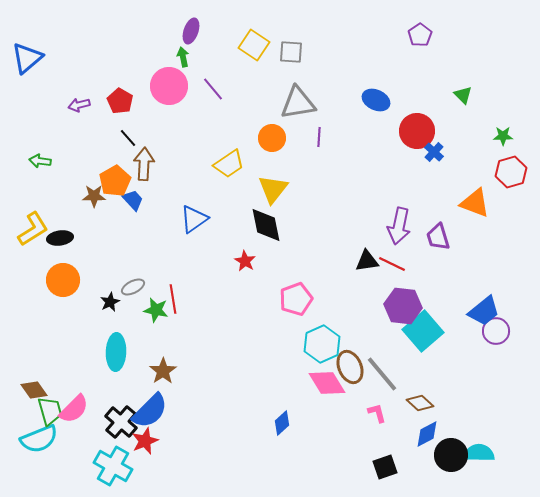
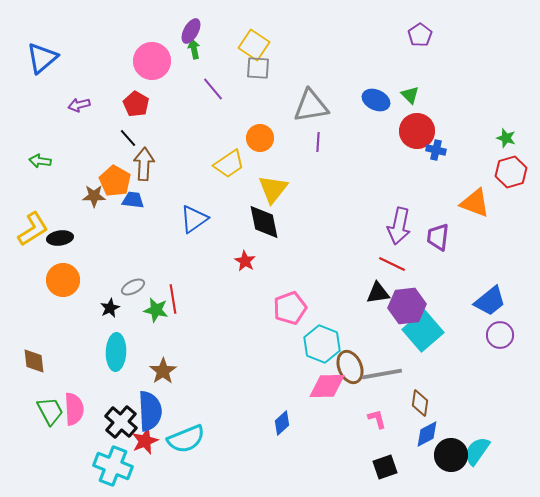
purple ellipse at (191, 31): rotated 10 degrees clockwise
gray square at (291, 52): moved 33 px left, 16 px down
green arrow at (183, 57): moved 11 px right, 8 px up
blue triangle at (27, 58): moved 15 px right
pink circle at (169, 86): moved 17 px left, 25 px up
green triangle at (463, 95): moved 53 px left
red pentagon at (120, 101): moved 16 px right, 3 px down
gray triangle at (298, 103): moved 13 px right, 3 px down
green star at (503, 136): moved 3 px right, 2 px down; rotated 18 degrees clockwise
purple line at (319, 137): moved 1 px left, 5 px down
orange circle at (272, 138): moved 12 px left
blue cross at (434, 152): moved 2 px right, 2 px up; rotated 30 degrees counterclockwise
orange pentagon at (115, 181): rotated 12 degrees counterclockwise
blue trapezoid at (133, 200): rotated 40 degrees counterclockwise
black diamond at (266, 225): moved 2 px left, 3 px up
purple trapezoid at (438, 237): rotated 24 degrees clockwise
black triangle at (367, 261): moved 11 px right, 32 px down
pink pentagon at (296, 299): moved 6 px left, 9 px down
black star at (110, 302): moved 6 px down
purple hexagon at (403, 306): moved 4 px right; rotated 12 degrees counterclockwise
blue trapezoid at (484, 311): moved 6 px right, 10 px up
purple circle at (496, 331): moved 4 px right, 4 px down
cyan hexagon at (322, 344): rotated 15 degrees counterclockwise
gray line at (382, 374): rotated 60 degrees counterclockwise
pink diamond at (327, 383): moved 3 px down; rotated 60 degrees counterclockwise
brown diamond at (34, 390): moved 29 px up; rotated 28 degrees clockwise
brown diamond at (420, 403): rotated 56 degrees clockwise
pink semicircle at (74, 409): rotated 48 degrees counterclockwise
green trapezoid at (50, 411): rotated 12 degrees counterclockwise
blue semicircle at (150, 411): rotated 48 degrees counterclockwise
pink L-shape at (377, 413): moved 6 px down
cyan semicircle at (39, 439): moved 147 px right
cyan semicircle at (479, 453): moved 2 px left, 2 px up; rotated 56 degrees counterclockwise
cyan cross at (113, 466): rotated 9 degrees counterclockwise
